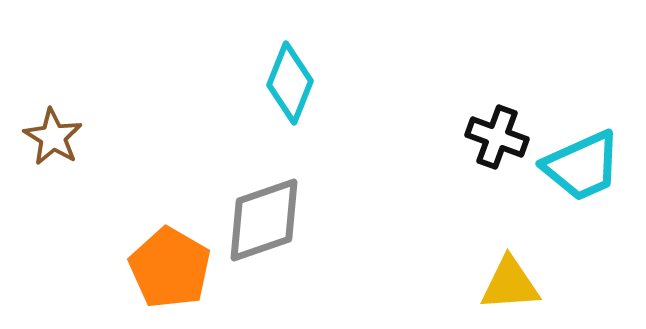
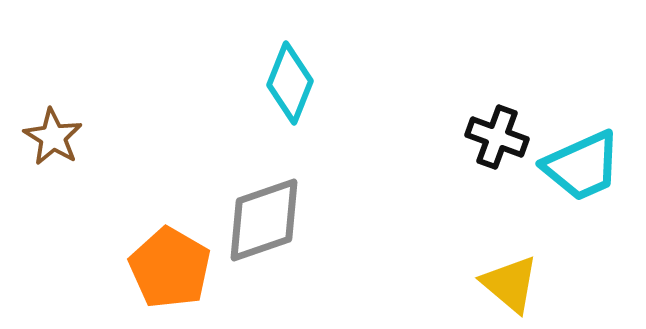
yellow triangle: rotated 44 degrees clockwise
